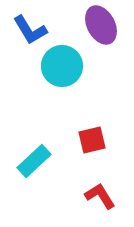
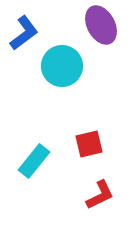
blue L-shape: moved 6 px left, 3 px down; rotated 96 degrees counterclockwise
red square: moved 3 px left, 4 px down
cyan rectangle: rotated 8 degrees counterclockwise
red L-shape: moved 1 px up; rotated 96 degrees clockwise
